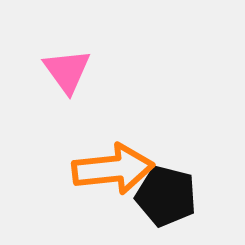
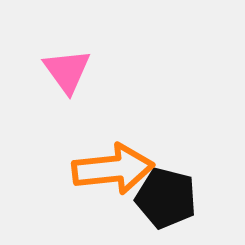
black pentagon: moved 2 px down
